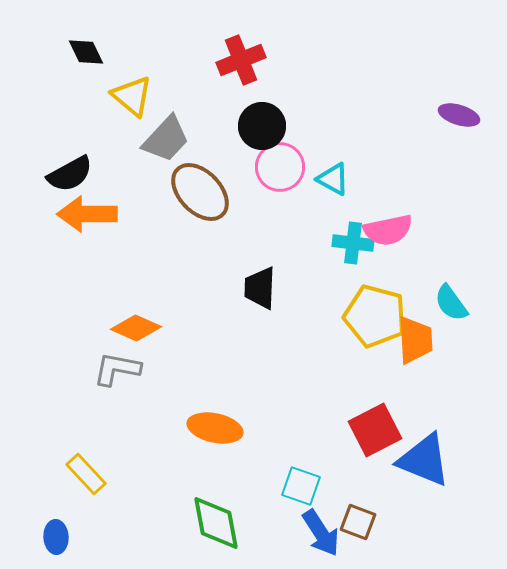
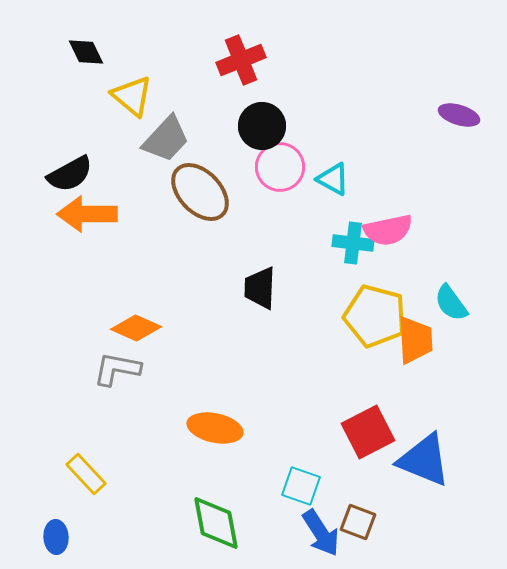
red square: moved 7 px left, 2 px down
